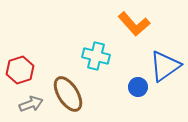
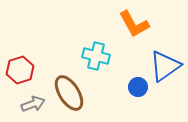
orange L-shape: rotated 12 degrees clockwise
brown ellipse: moved 1 px right, 1 px up
gray arrow: moved 2 px right
